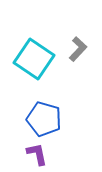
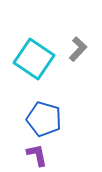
purple L-shape: moved 1 px down
